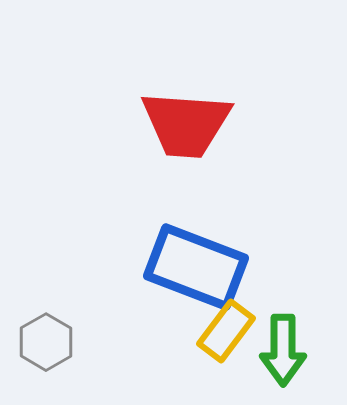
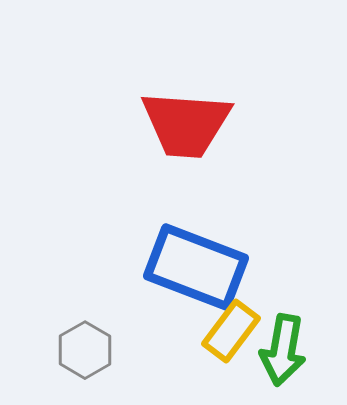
yellow rectangle: moved 5 px right
gray hexagon: moved 39 px right, 8 px down
green arrow: rotated 10 degrees clockwise
